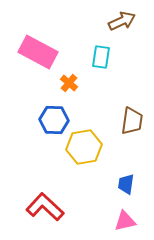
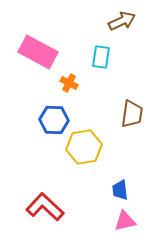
orange cross: rotated 12 degrees counterclockwise
brown trapezoid: moved 7 px up
blue trapezoid: moved 6 px left, 6 px down; rotated 15 degrees counterclockwise
